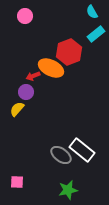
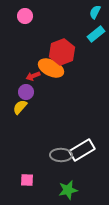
cyan semicircle: moved 3 px right; rotated 56 degrees clockwise
red hexagon: moved 7 px left
yellow semicircle: moved 3 px right, 2 px up
white rectangle: rotated 70 degrees counterclockwise
gray ellipse: rotated 35 degrees counterclockwise
pink square: moved 10 px right, 2 px up
